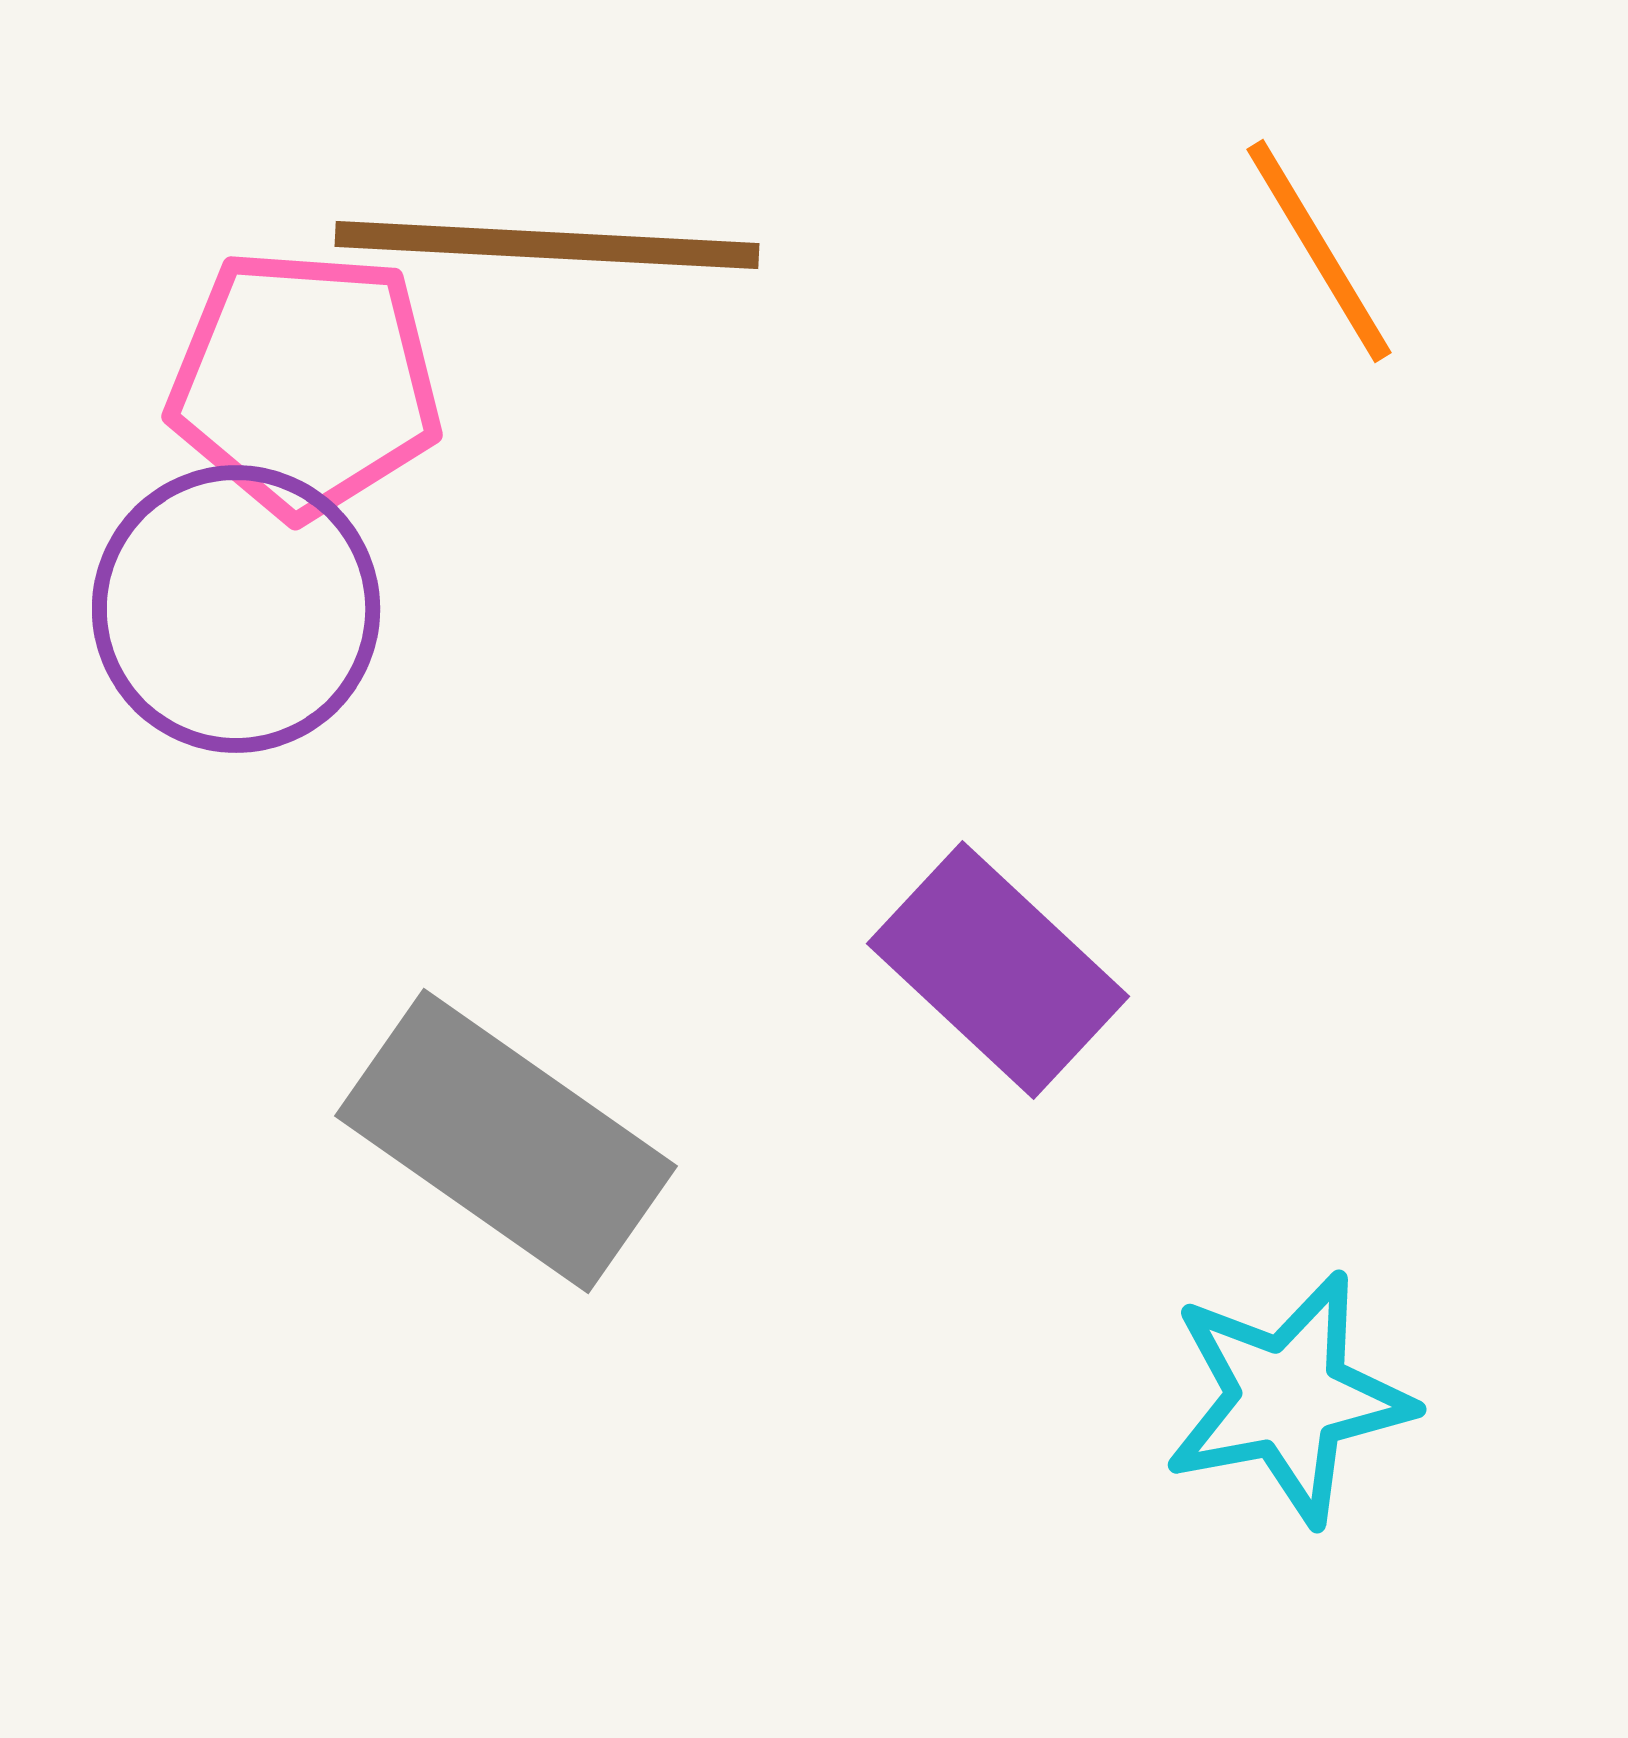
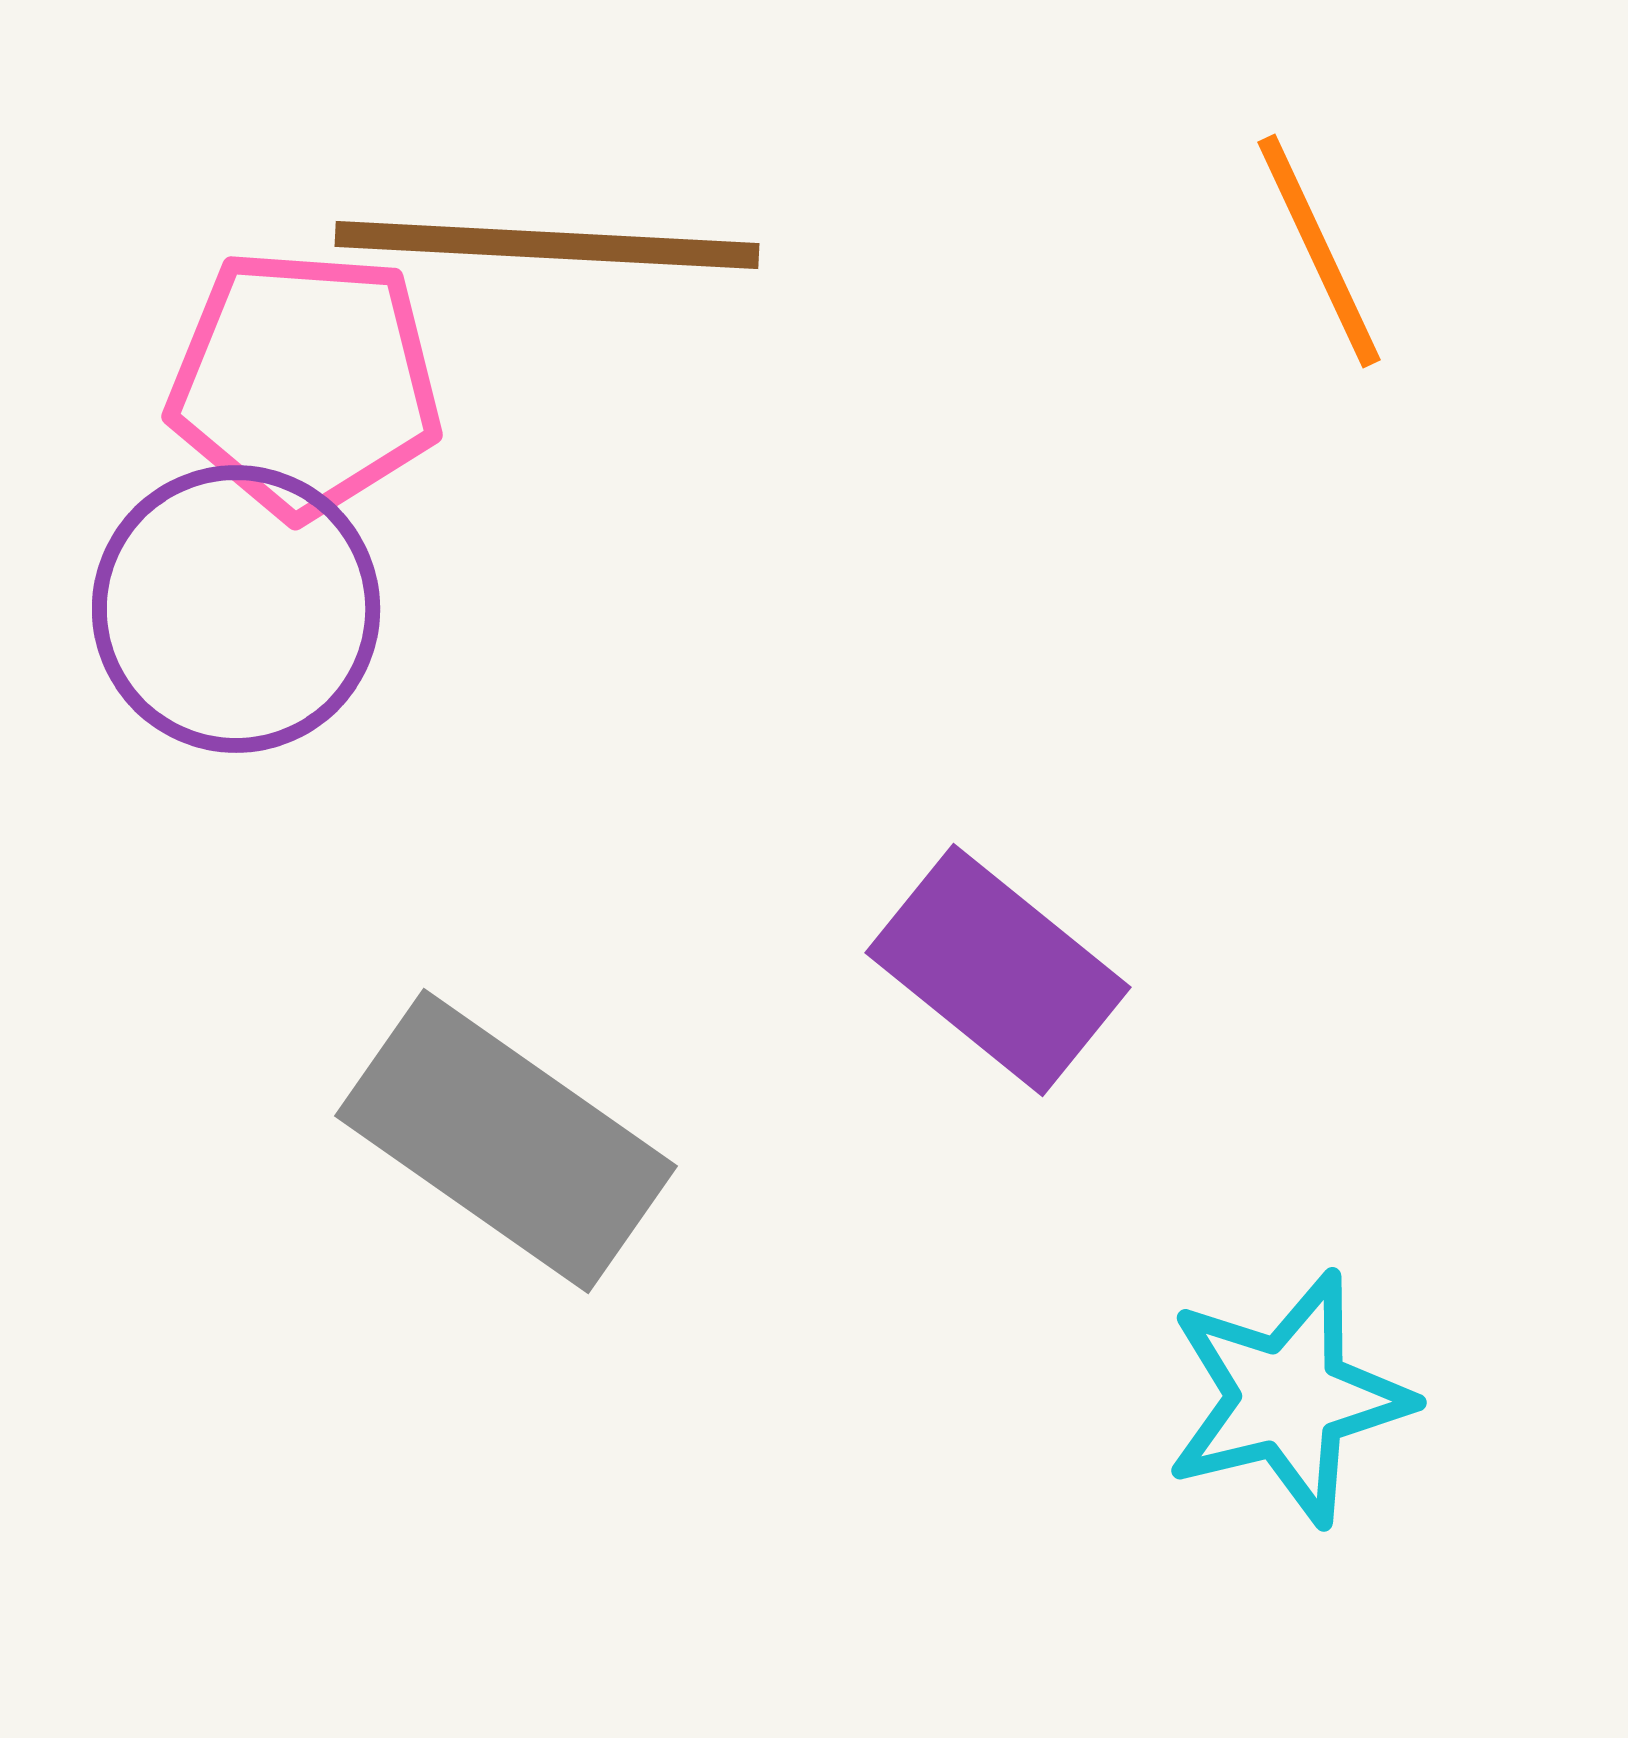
orange line: rotated 6 degrees clockwise
purple rectangle: rotated 4 degrees counterclockwise
cyan star: rotated 3 degrees counterclockwise
